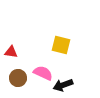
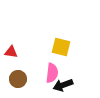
yellow square: moved 2 px down
pink semicircle: moved 9 px right; rotated 72 degrees clockwise
brown circle: moved 1 px down
